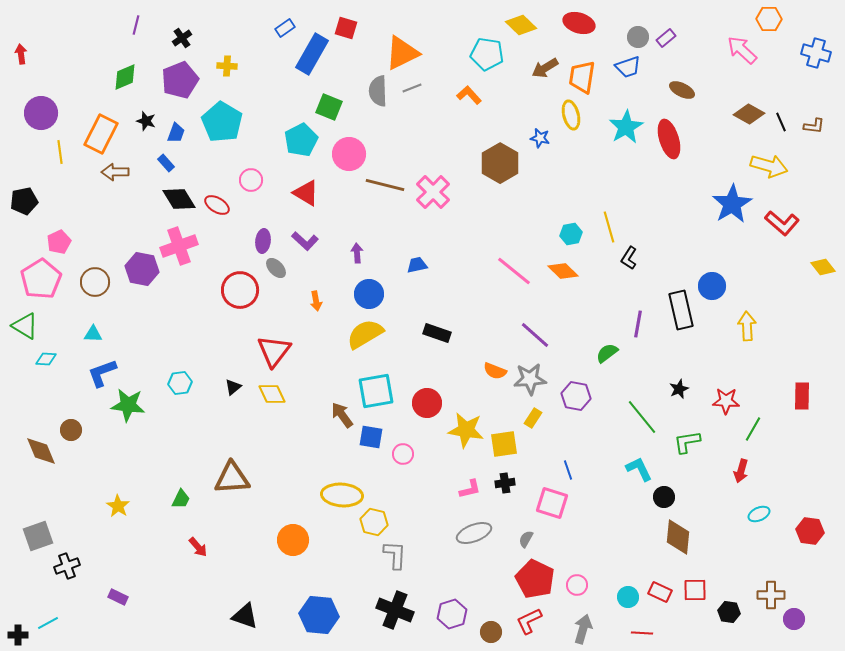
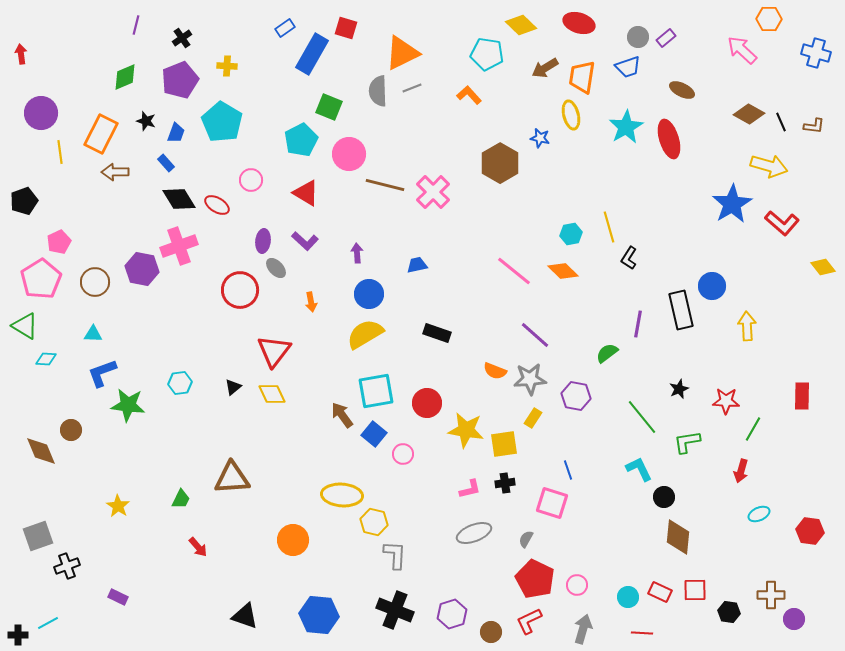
black pentagon at (24, 201): rotated 8 degrees counterclockwise
orange arrow at (316, 301): moved 5 px left, 1 px down
blue square at (371, 437): moved 3 px right, 3 px up; rotated 30 degrees clockwise
